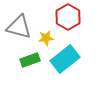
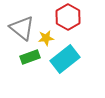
gray triangle: moved 3 px right, 1 px down; rotated 24 degrees clockwise
green rectangle: moved 3 px up
